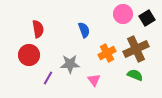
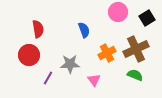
pink circle: moved 5 px left, 2 px up
